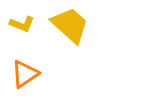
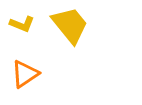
yellow trapezoid: rotated 9 degrees clockwise
